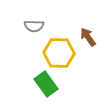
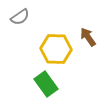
gray semicircle: moved 14 px left, 9 px up; rotated 36 degrees counterclockwise
yellow hexagon: moved 3 px left, 4 px up
